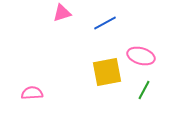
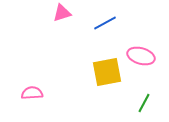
green line: moved 13 px down
